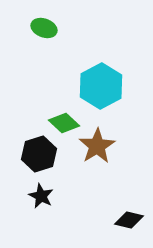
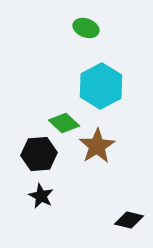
green ellipse: moved 42 px right
black hexagon: rotated 12 degrees clockwise
